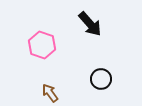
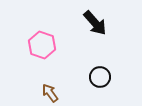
black arrow: moved 5 px right, 1 px up
black circle: moved 1 px left, 2 px up
